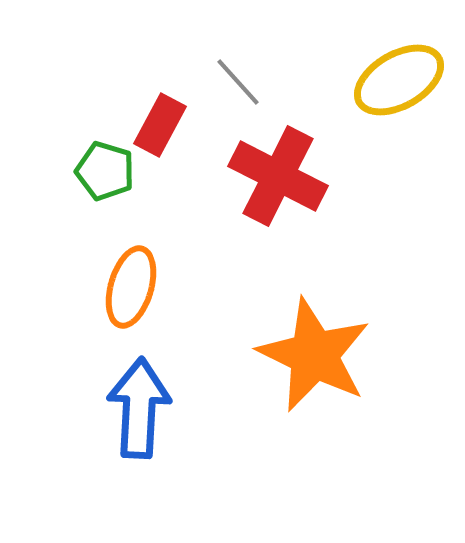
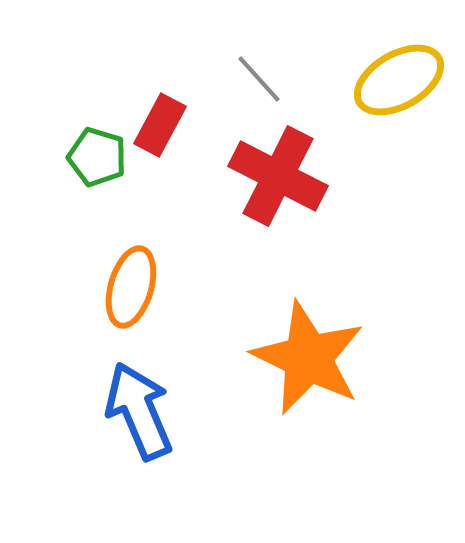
gray line: moved 21 px right, 3 px up
green pentagon: moved 8 px left, 14 px up
orange star: moved 6 px left, 3 px down
blue arrow: moved 3 px down; rotated 26 degrees counterclockwise
